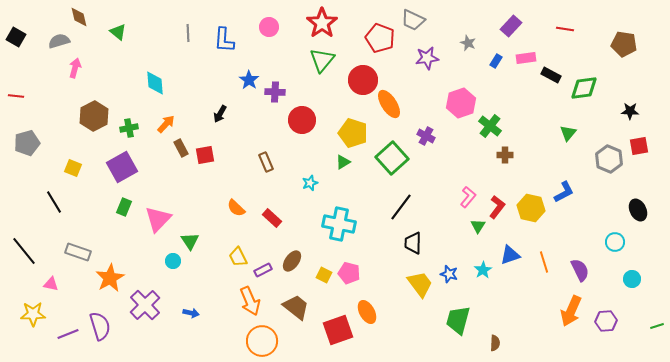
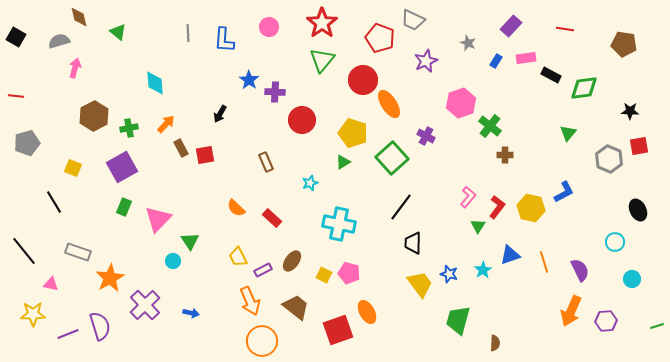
purple star at (427, 58): moved 1 px left, 3 px down; rotated 15 degrees counterclockwise
